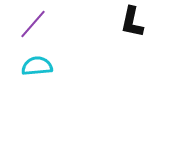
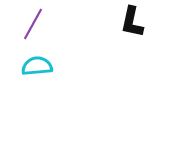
purple line: rotated 12 degrees counterclockwise
